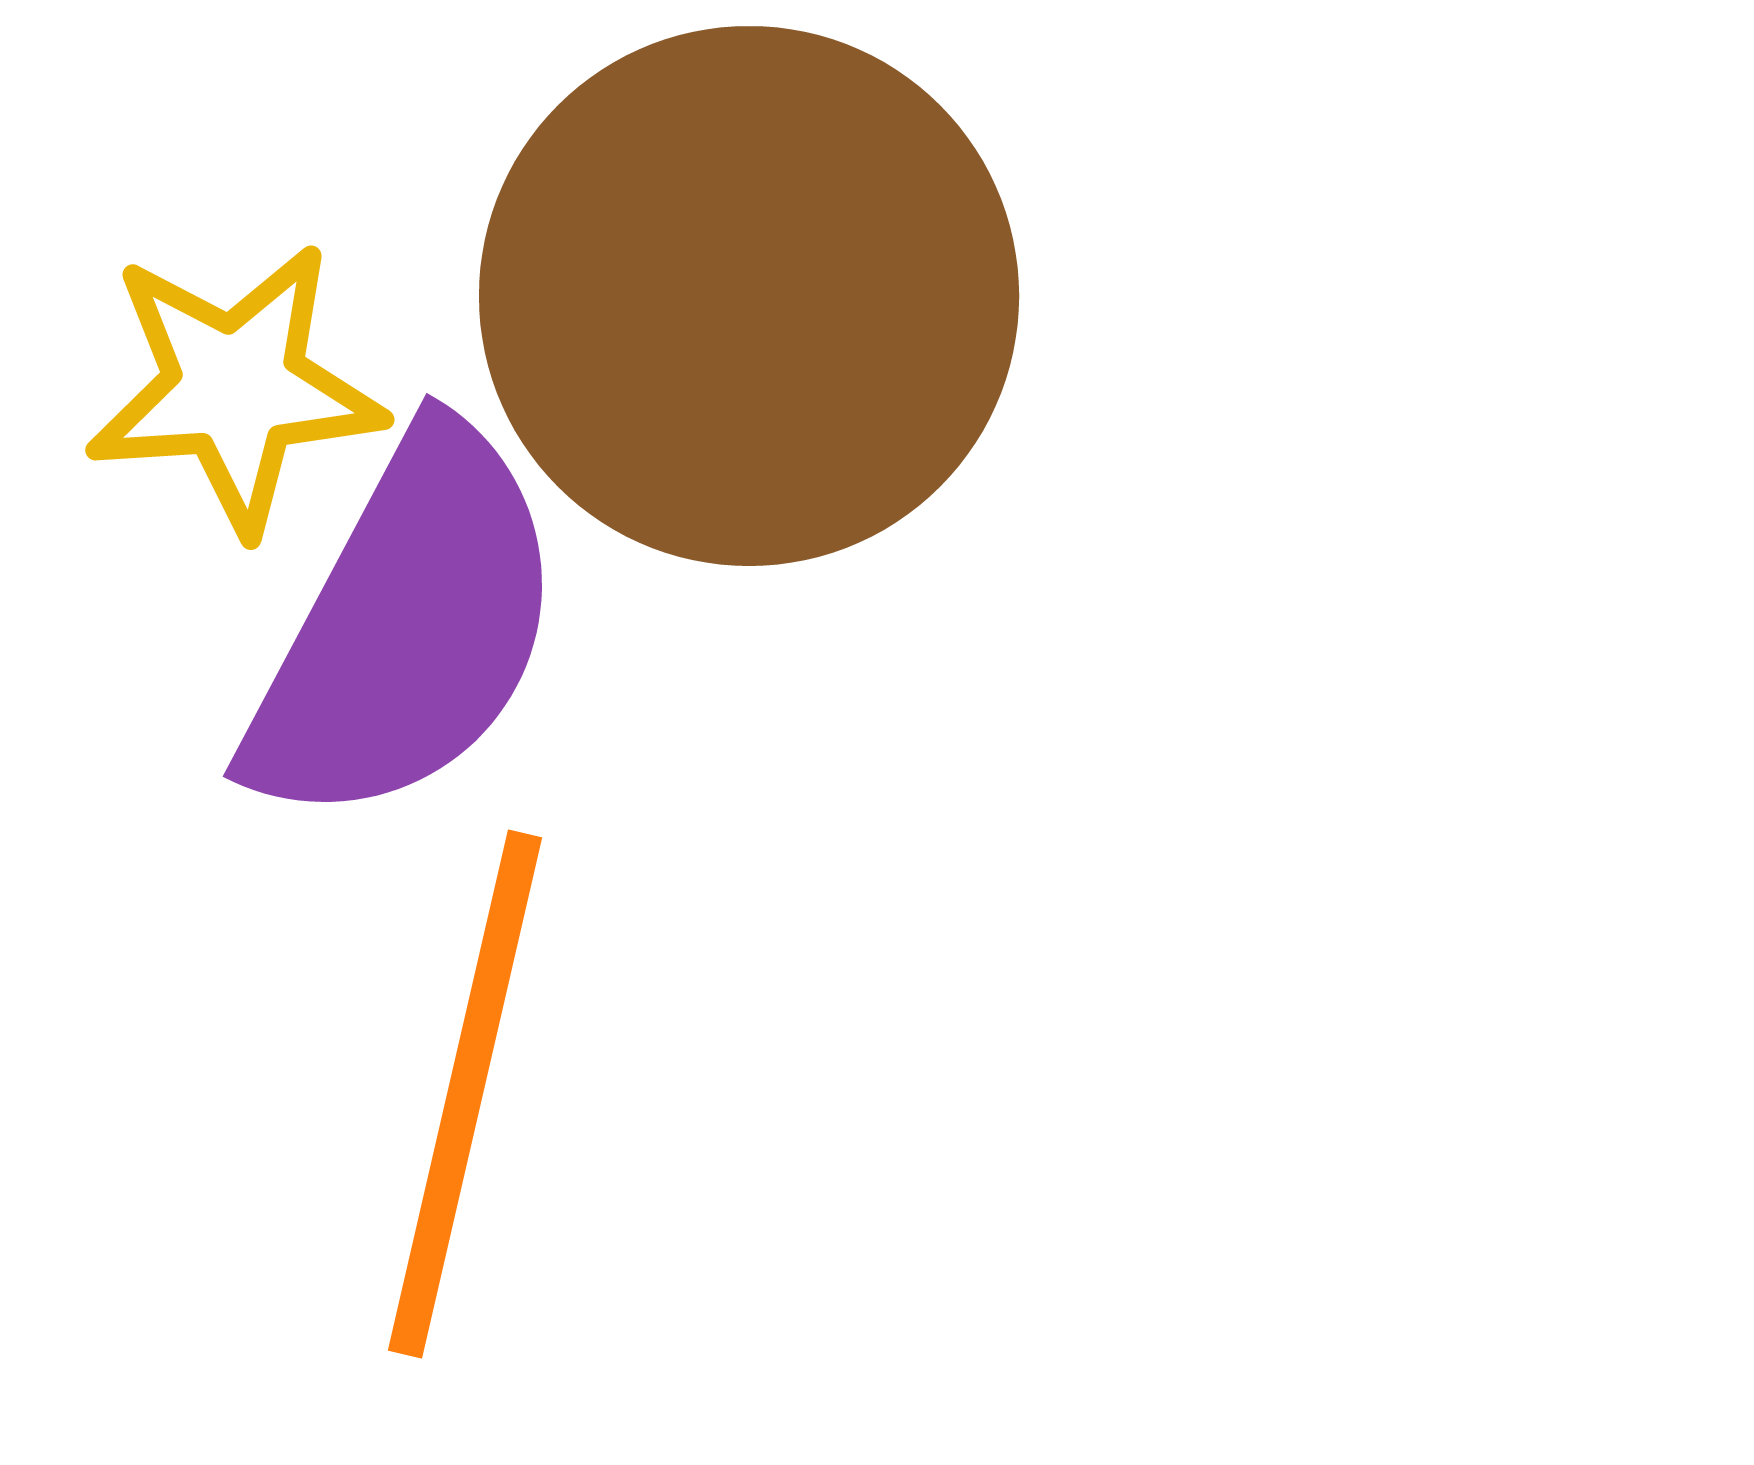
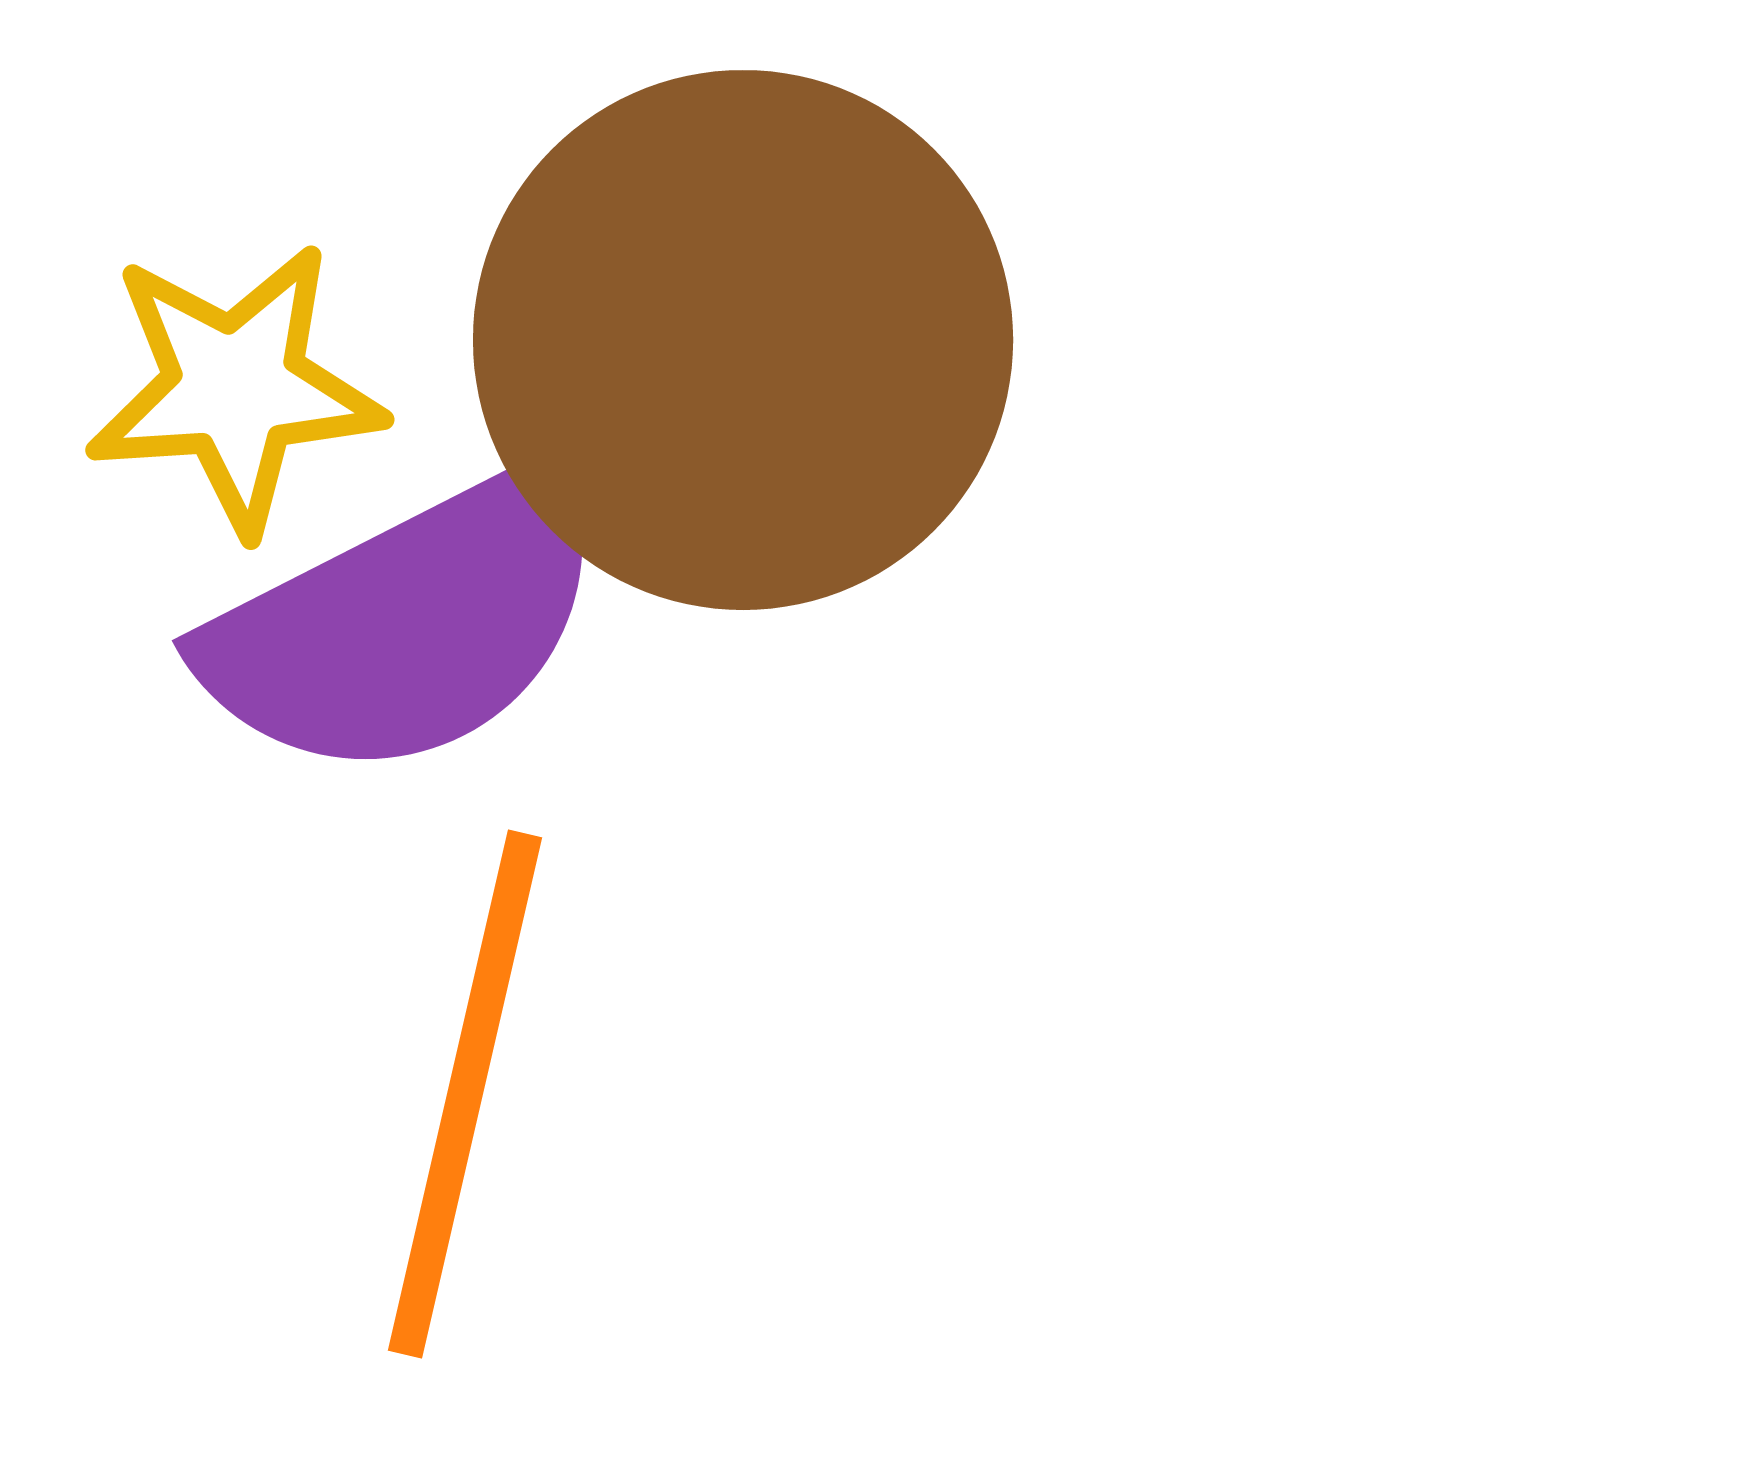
brown circle: moved 6 px left, 44 px down
purple semicircle: moved 1 px right, 4 px up; rotated 35 degrees clockwise
